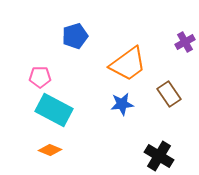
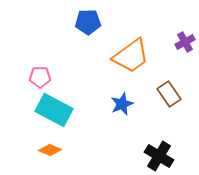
blue pentagon: moved 13 px right, 14 px up; rotated 15 degrees clockwise
orange trapezoid: moved 3 px right, 8 px up
blue star: rotated 15 degrees counterclockwise
